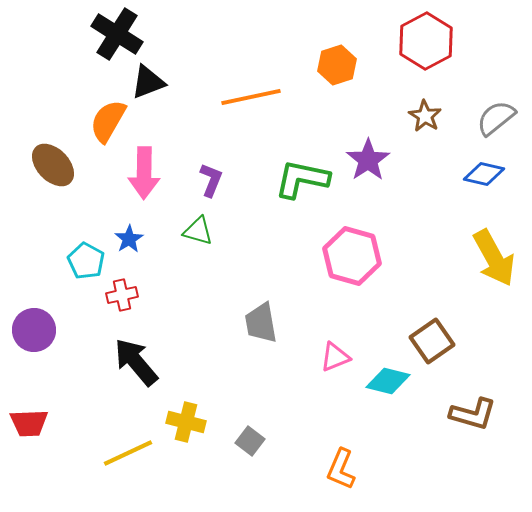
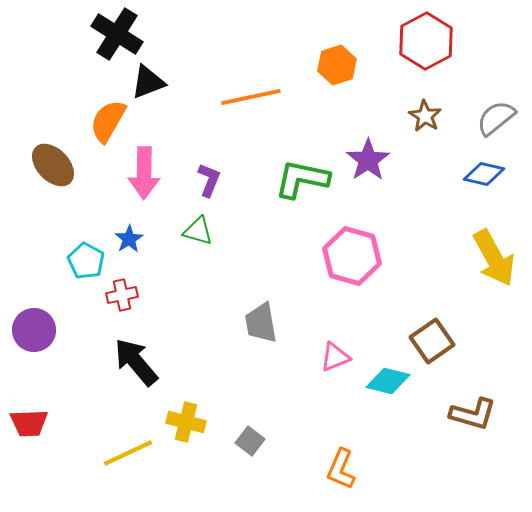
purple L-shape: moved 2 px left
